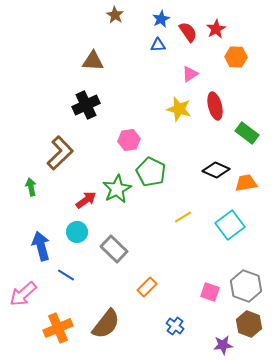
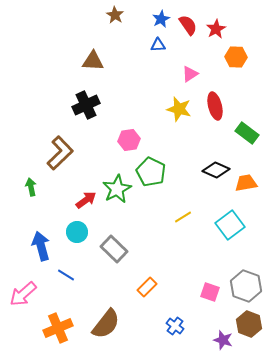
red semicircle: moved 7 px up
purple star: moved 5 px up; rotated 24 degrees clockwise
